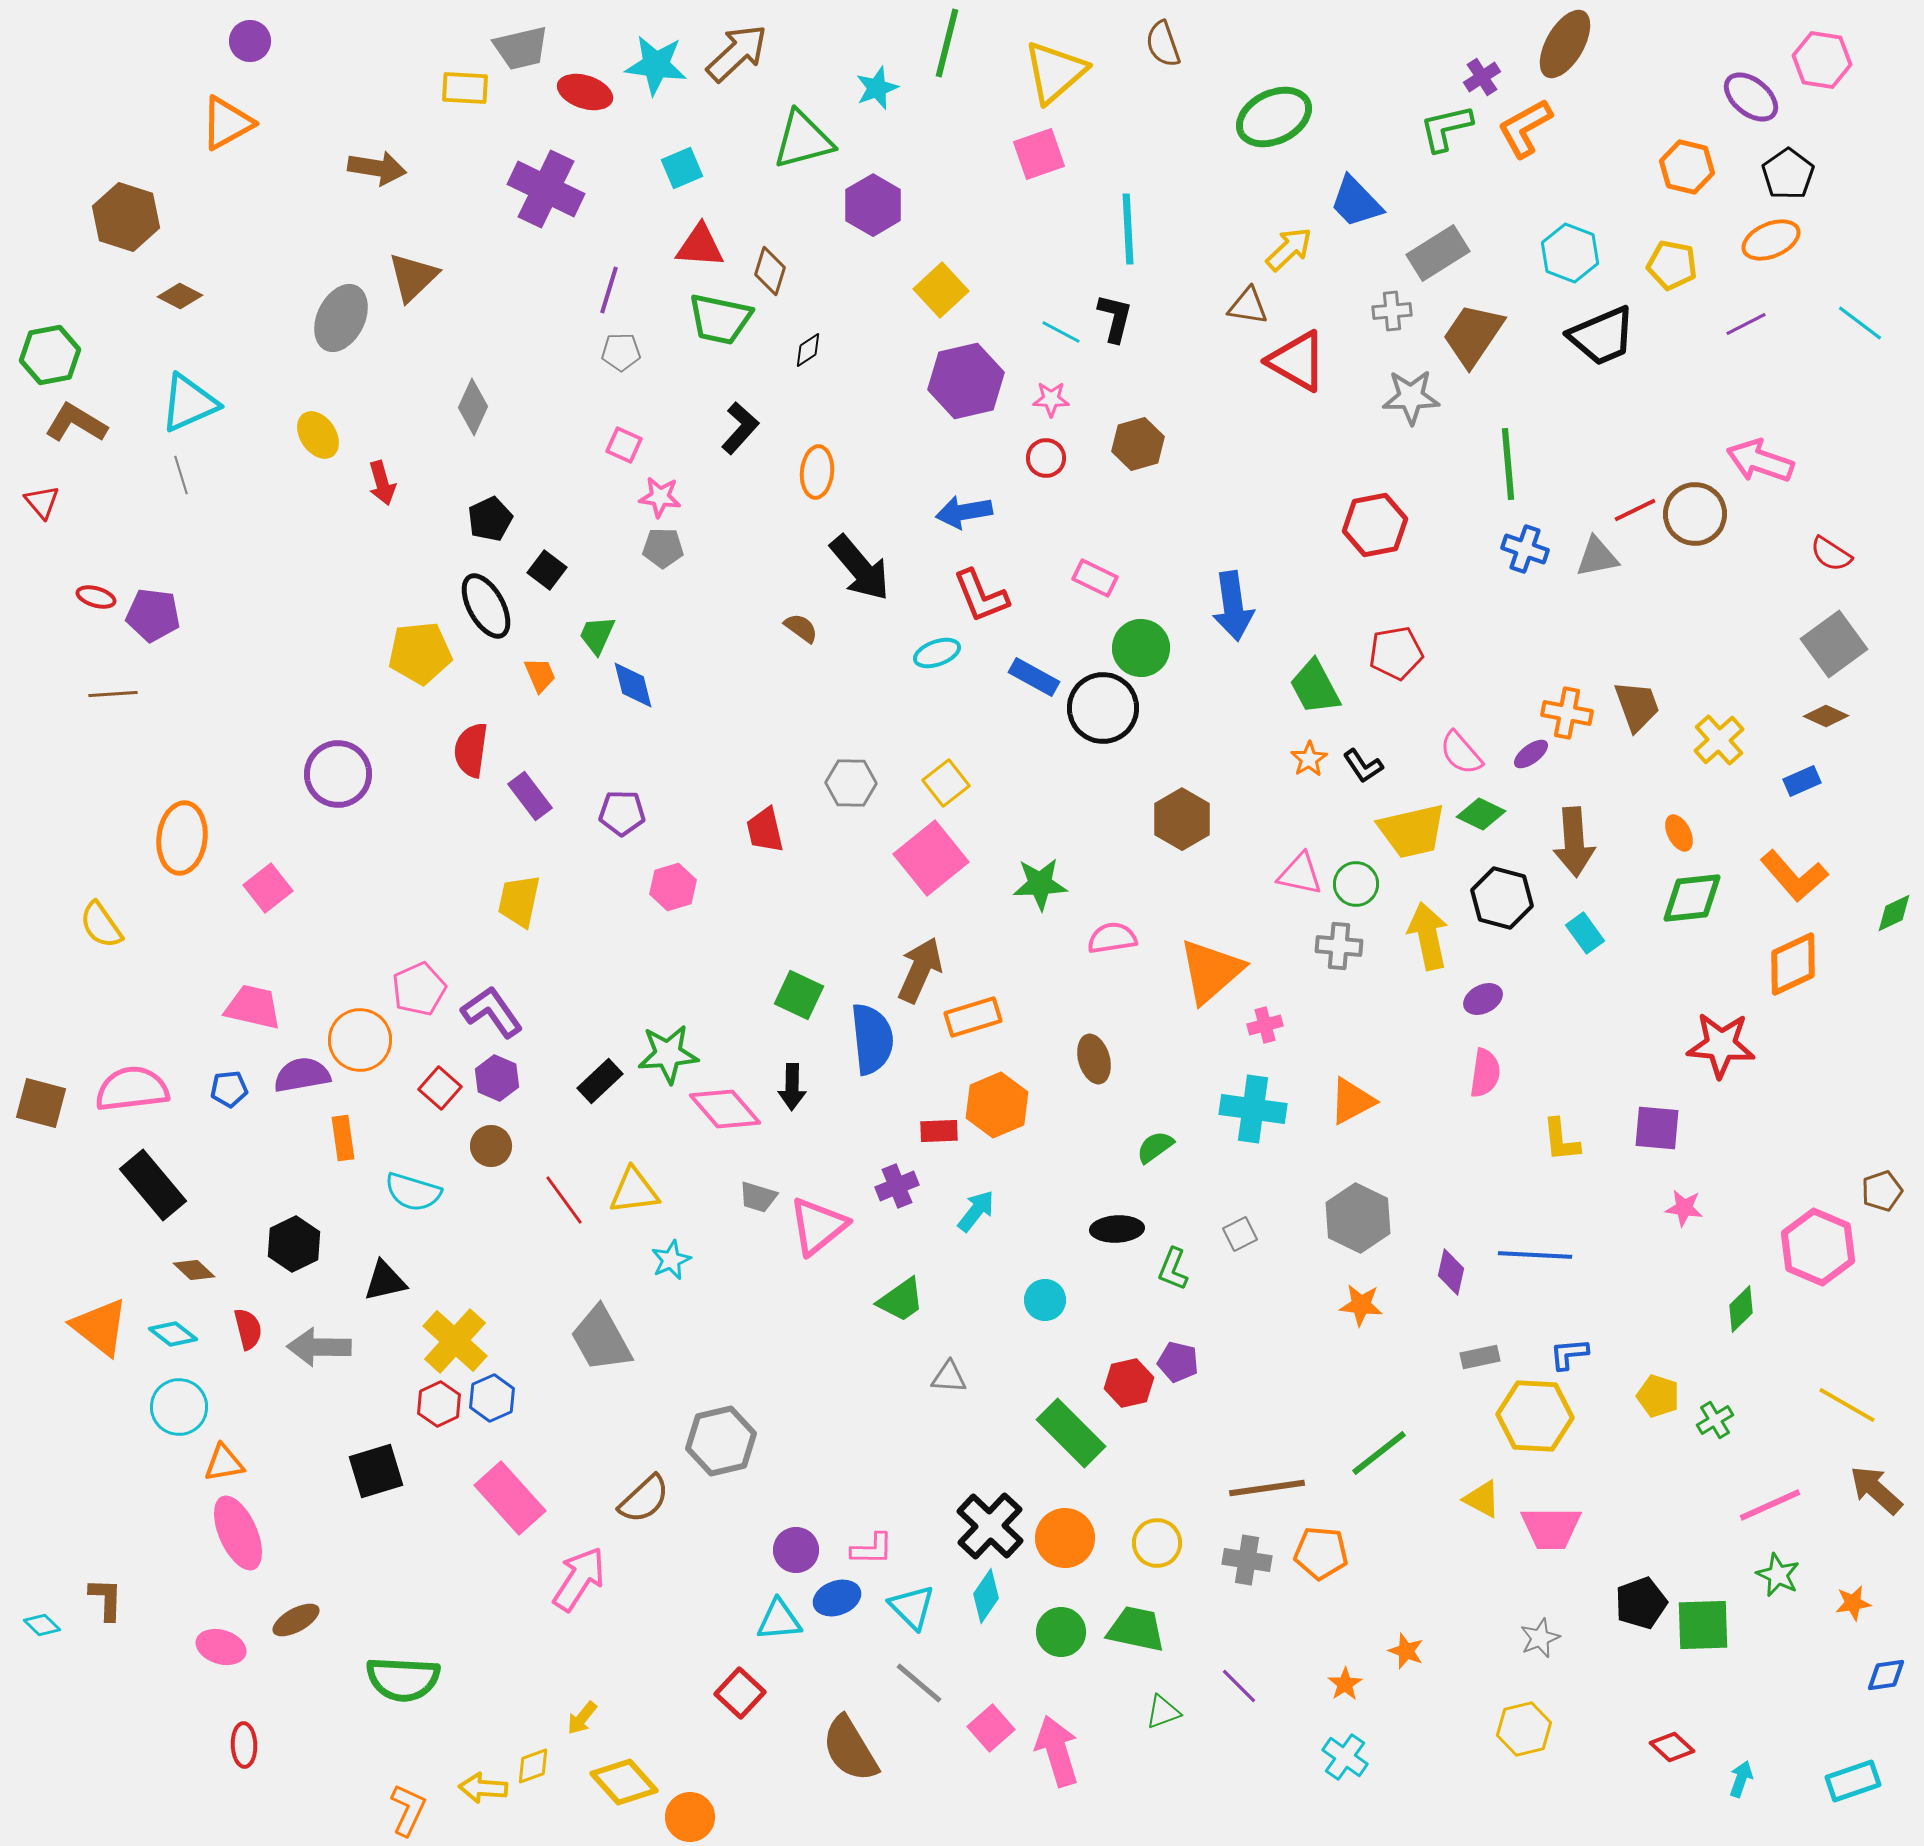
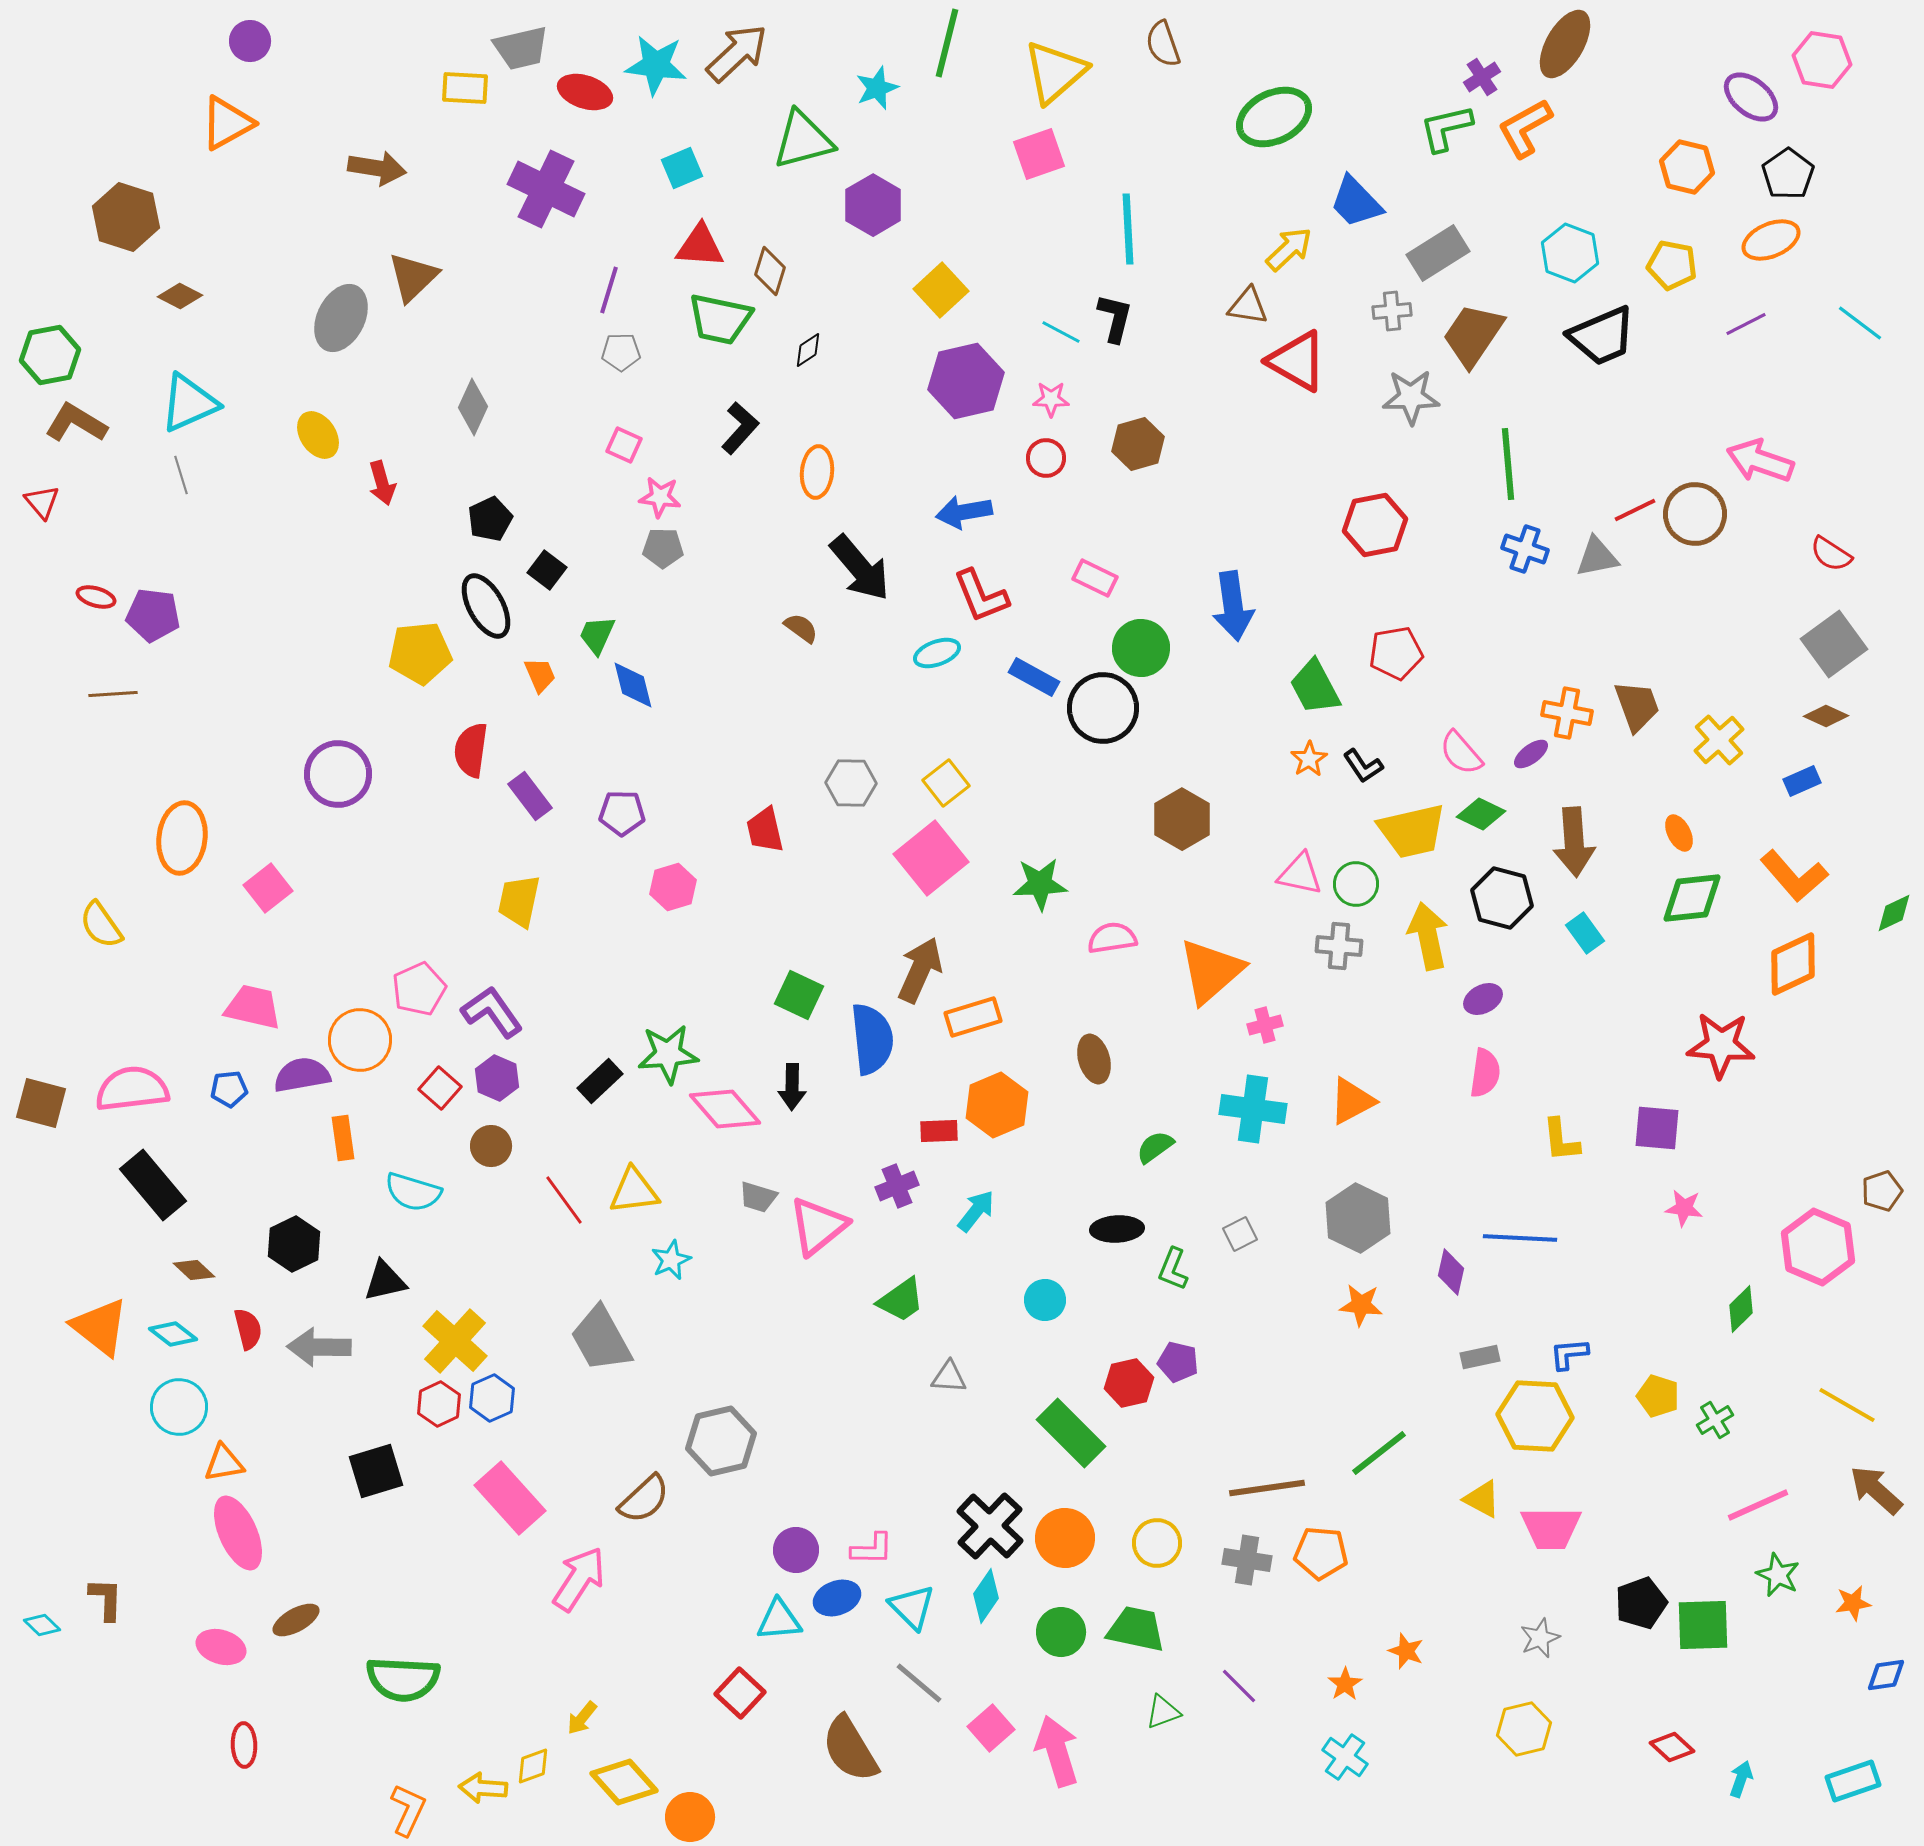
blue line at (1535, 1255): moved 15 px left, 17 px up
pink line at (1770, 1505): moved 12 px left
